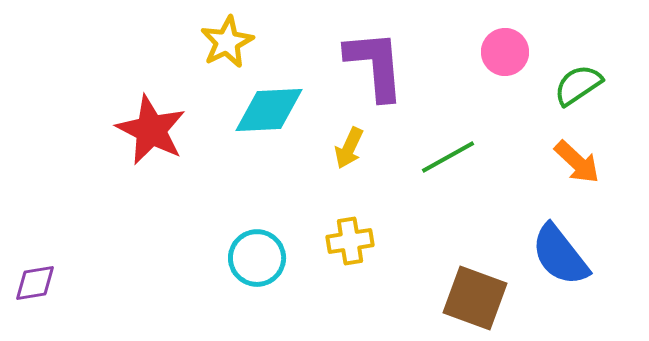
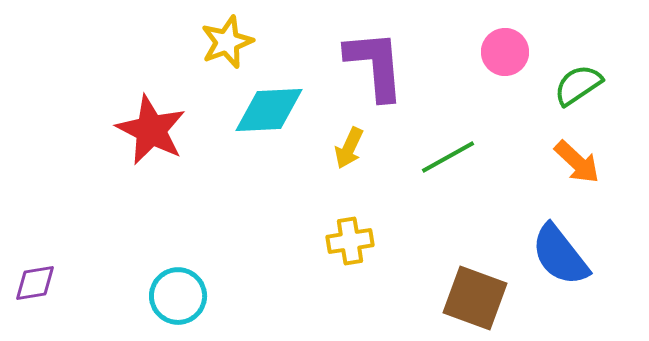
yellow star: rotated 6 degrees clockwise
cyan circle: moved 79 px left, 38 px down
